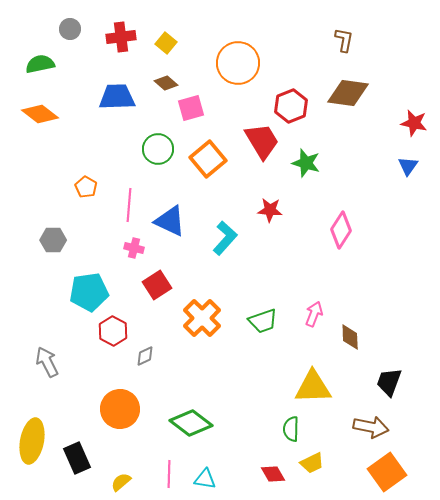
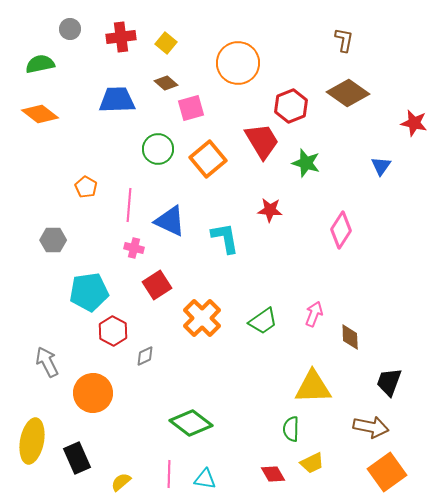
brown diamond at (348, 93): rotated 27 degrees clockwise
blue trapezoid at (117, 97): moved 3 px down
blue triangle at (408, 166): moved 27 px left
cyan L-shape at (225, 238): rotated 52 degrees counterclockwise
green trapezoid at (263, 321): rotated 16 degrees counterclockwise
orange circle at (120, 409): moved 27 px left, 16 px up
